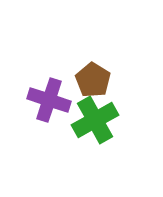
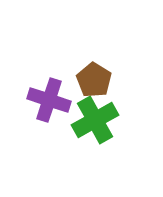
brown pentagon: moved 1 px right
